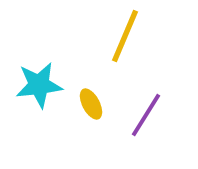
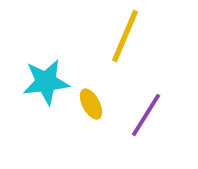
cyan star: moved 7 px right, 3 px up
